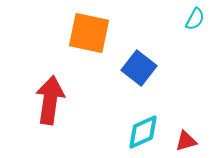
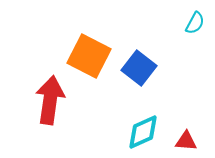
cyan semicircle: moved 4 px down
orange square: moved 23 px down; rotated 15 degrees clockwise
red triangle: rotated 20 degrees clockwise
